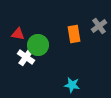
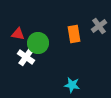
green circle: moved 2 px up
